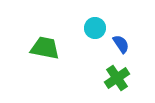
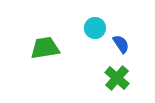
green trapezoid: rotated 20 degrees counterclockwise
green cross: rotated 15 degrees counterclockwise
